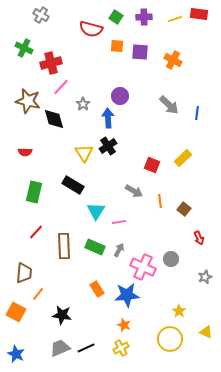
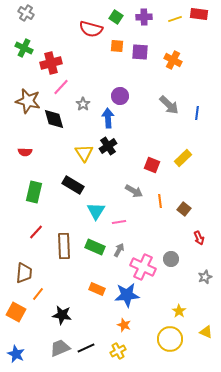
gray cross at (41, 15): moved 15 px left, 2 px up
orange rectangle at (97, 289): rotated 35 degrees counterclockwise
yellow cross at (121, 348): moved 3 px left, 3 px down
